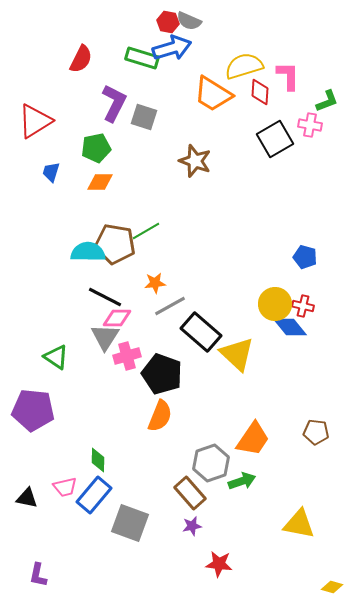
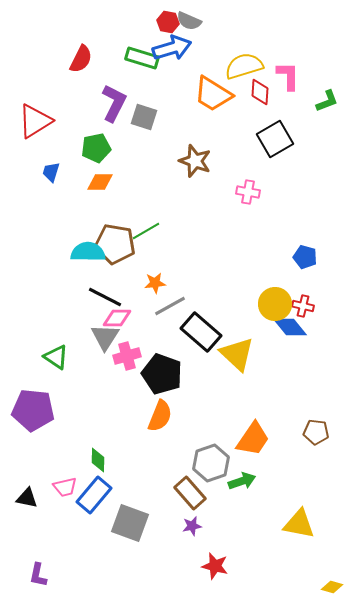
pink cross at (310, 125): moved 62 px left, 67 px down
red star at (219, 564): moved 4 px left, 2 px down; rotated 8 degrees clockwise
